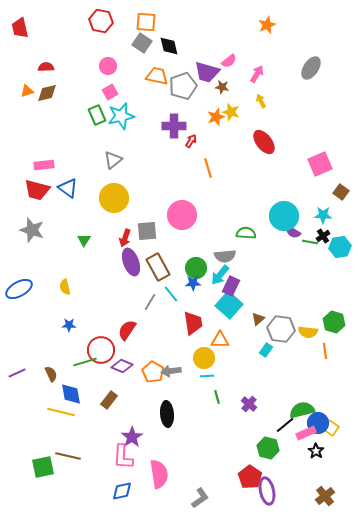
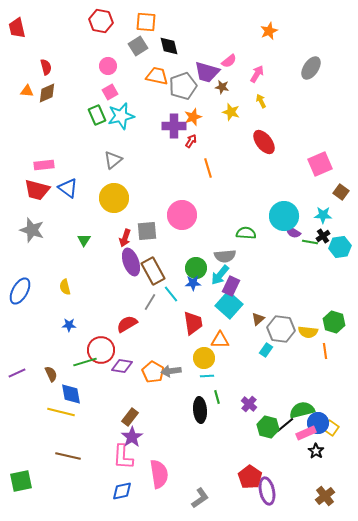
orange star at (267, 25): moved 2 px right, 6 px down
red trapezoid at (20, 28): moved 3 px left
gray square at (142, 43): moved 4 px left, 3 px down; rotated 24 degrees clockwise
red semicircle at (46, 67): rotated 77 degrees clockwise
orange triangle at (27, 91): rotated 24 degrees clockwise
brown diamond at (47, 93): rotated 10 degrees counterclockwise
orange star at (216, 117): moved 23 px left
brown rectangle at (158, 267): moved 5 px left, 4 px down
blue ellipse at (19, 289): moved 1 px right, 2 px down; rotated 32 degrees counterclockwise
red semicircle at (127, 330): moved 6 px up; rotated 25 degrees clockwise
purple diamond at (122, 366): rotated 15 degrees counterclockwise
brown rectangle at (109, 400): moved 21 px right, 17 px down
black ellipse at (167, 414): moved 33 px right, 4 px up
green hexagon at (268, 448): moved 21 px up
green square at (43, 467): moved 22 px left, 14 px down
